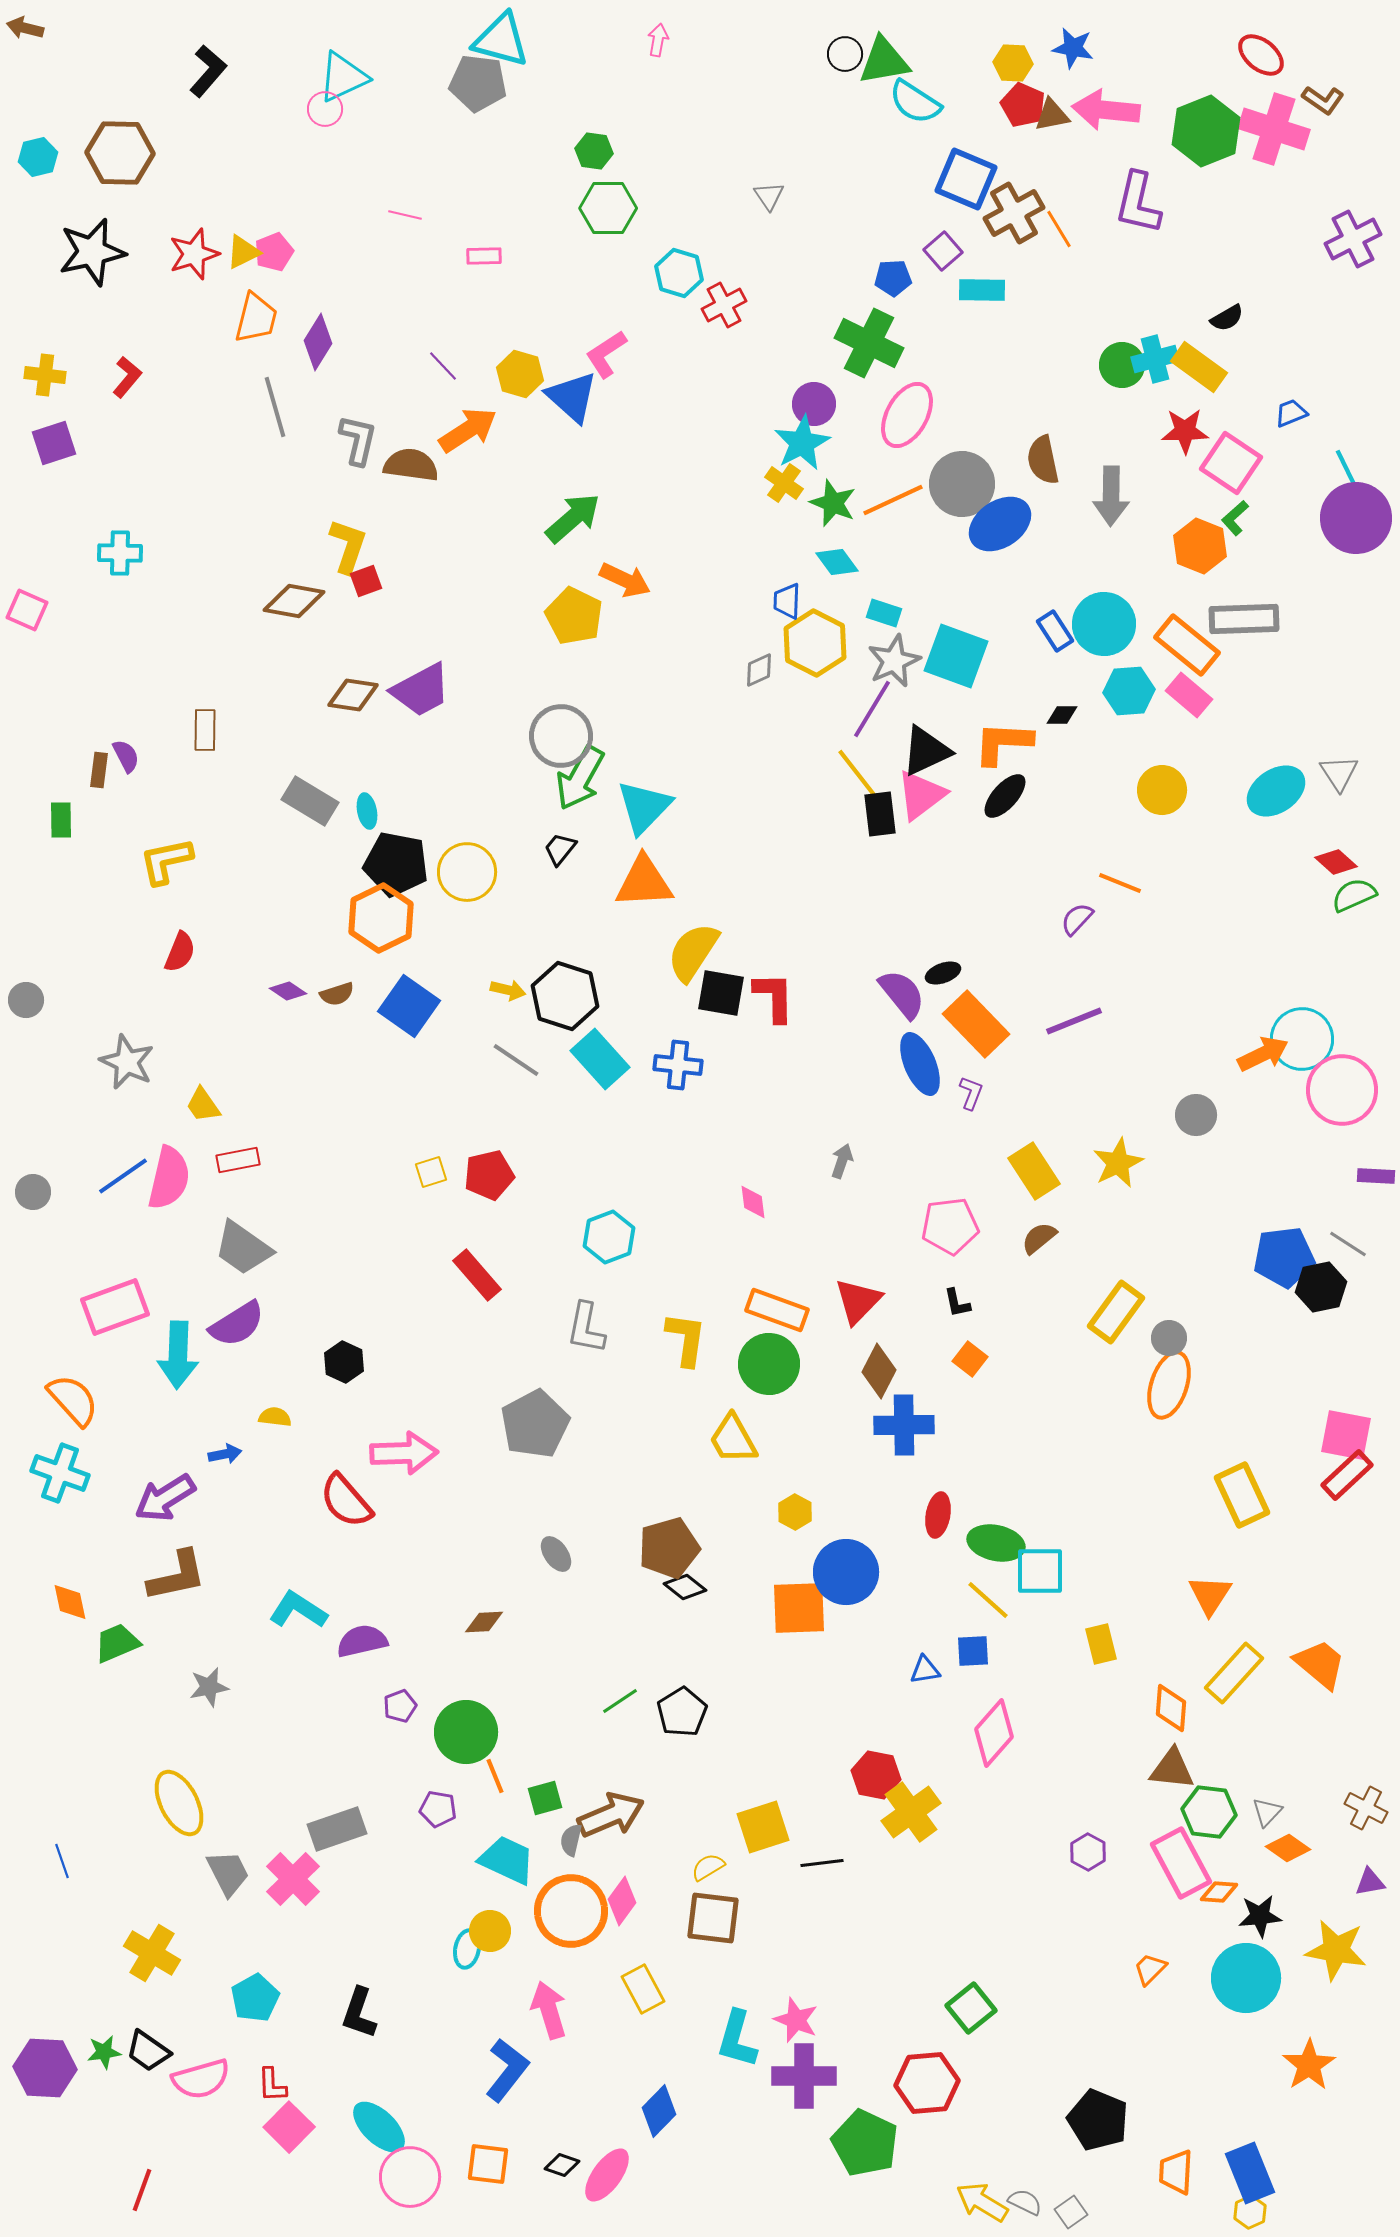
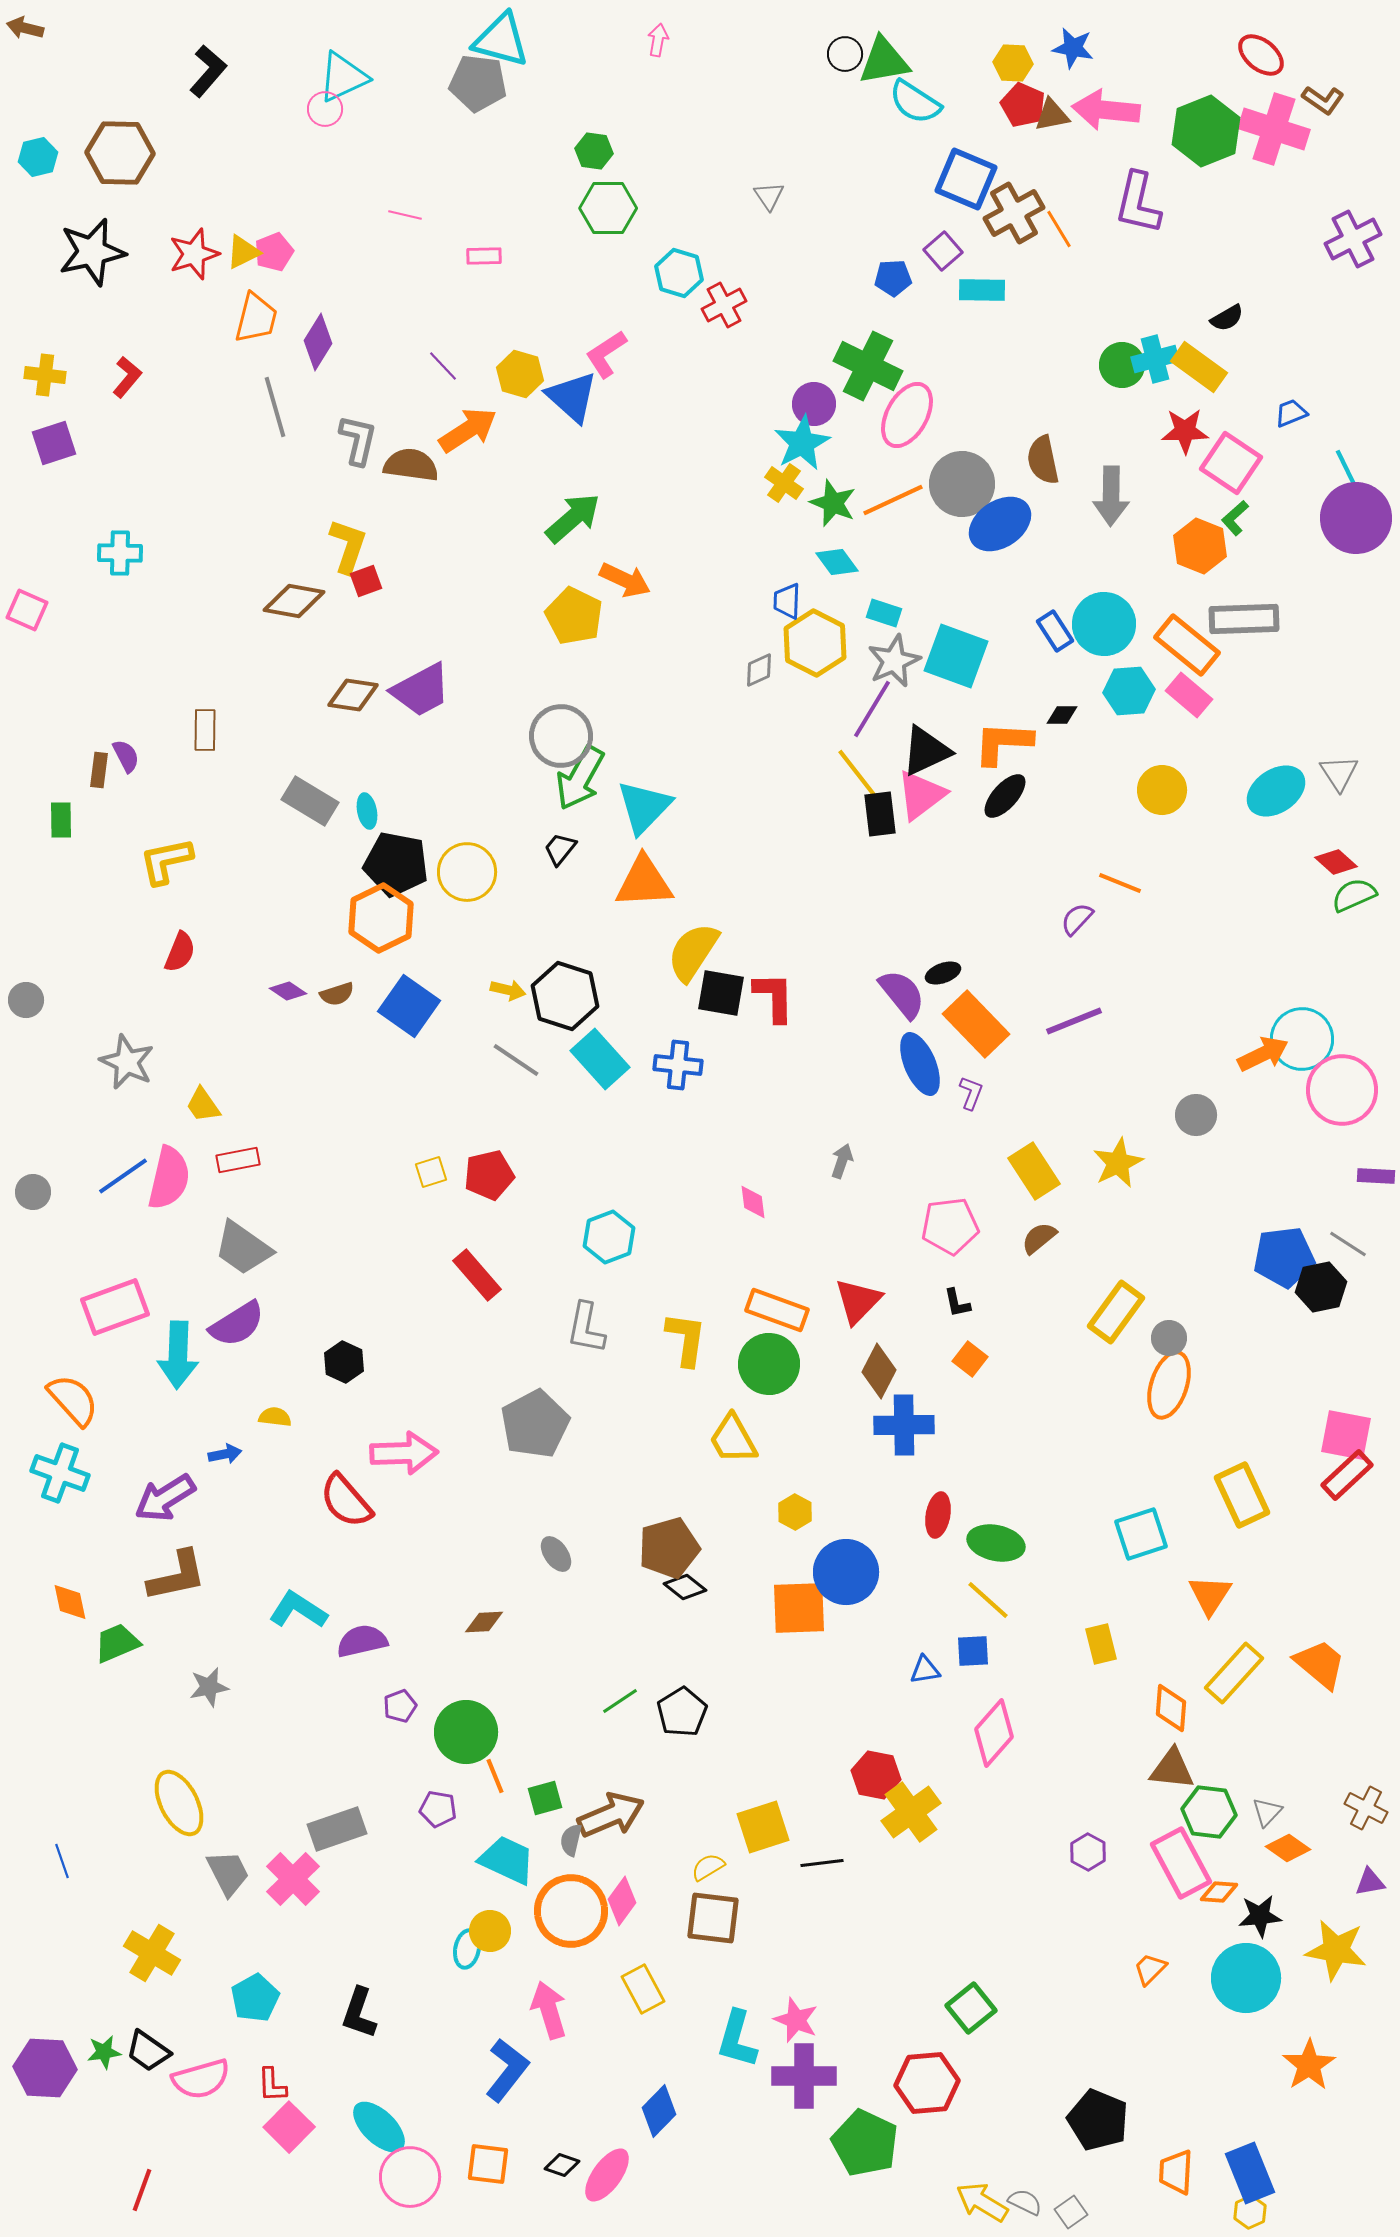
green cross at (869, 343): moved 1 px left, 23 px down
cyan square at (1040, 1571): moved 101 px right, 37 px up; rotated 18 degrees counterclockwise
